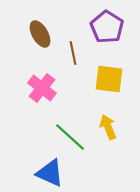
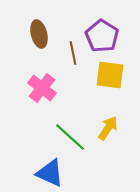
purple pentagon: moved 5 px left, 9 px down
brown ellipse: moved 1 px left; rotated 16 degrees clockwise
yellow square: moved 1 px right, 4 px up
yellow arrow: moved 1 px down; rotated 55 degrees clockwise
